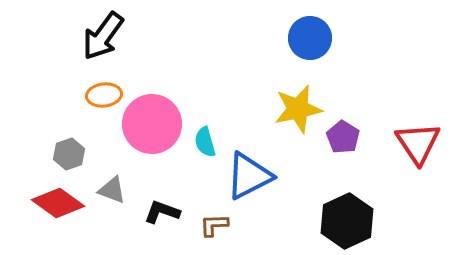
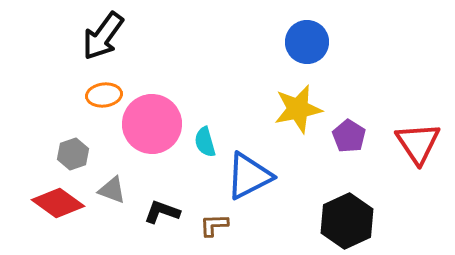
blue circle: moved 3 px left, 4 px down
purple pentagon: moved 6 px right, 1 px up
gray hexagon: moved 4 px right
